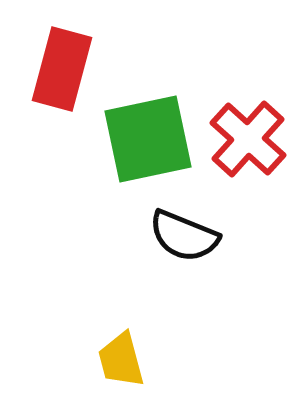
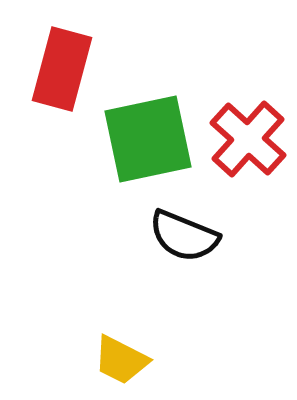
yellow trapezoid: rotated 48 degrees counterclockwise
